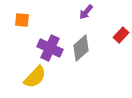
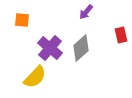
red rectangle: rotated 56 degrees counterclockwise
purple cross: rotated 15 degrees clockwise
